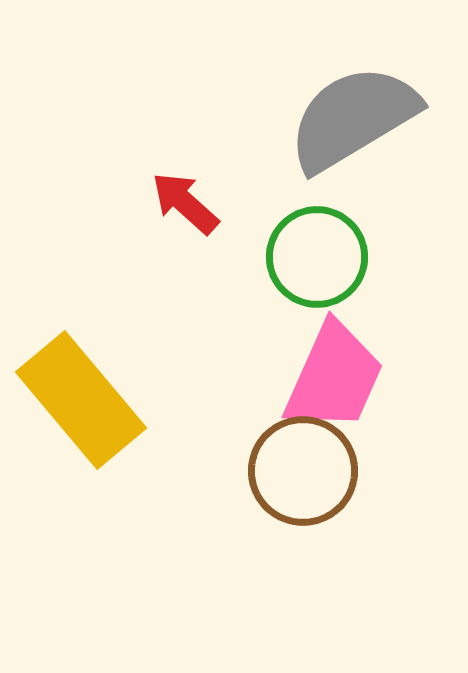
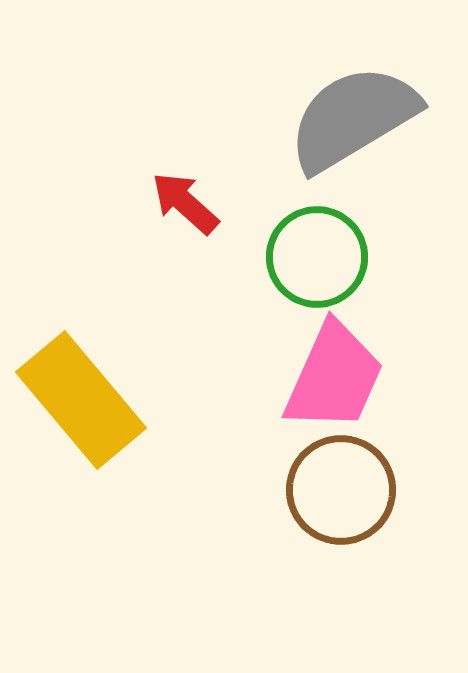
brown circle: moved 38 px right, 19 px down
